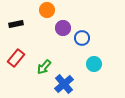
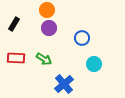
black rectangle: moved 2 px left; rotated 48 degrees counterclockwise
purple circle: moved 14 px left
red rectangle: rotated 54 degrees clockwise
green arrow: moved 8 px up; rotated 98 degrees counterclockwise
